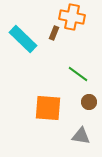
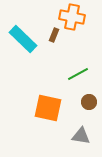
brown rectangle: moved 2 px down
green line: rotated 65 degrees counterclockwise
orange square: rotated 8 degrees clockwise
